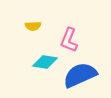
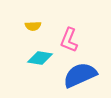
cyan diamond: moved 5 px left, 4 px up
